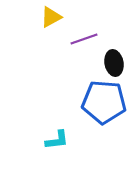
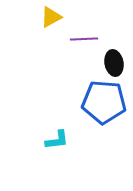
purple line: rotated 16 degrees clockwise
